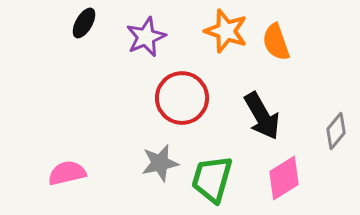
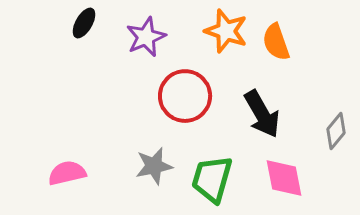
red circle: moved 3 px right, 2 px up
black arrow: moved 2 px up
gray star: moved 6 px left, 3 px down
pink diamond: rotated 69 degrees counterclockwise
